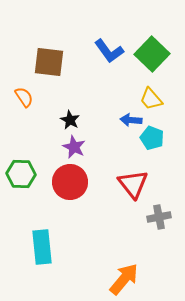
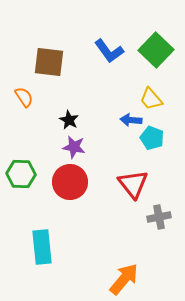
green square: moved 4 px right, 4 px up
black star: moved 1 px left
purple star: rotated 15 degrees counterclockwise
